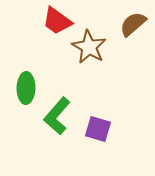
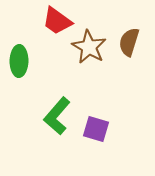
brown semicircle: moved 4 px left, 18 px down; rotated 32 degrees counterclockwise
green ellipse: moved 7 px left, 27 px up
purple square: moved 2 px left
